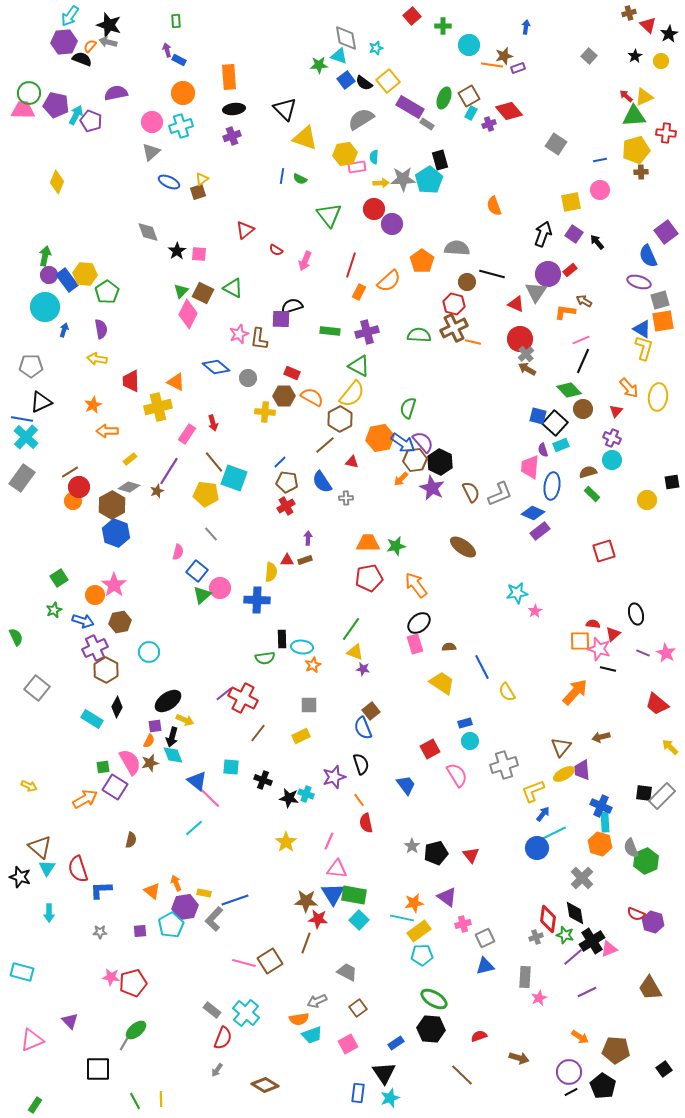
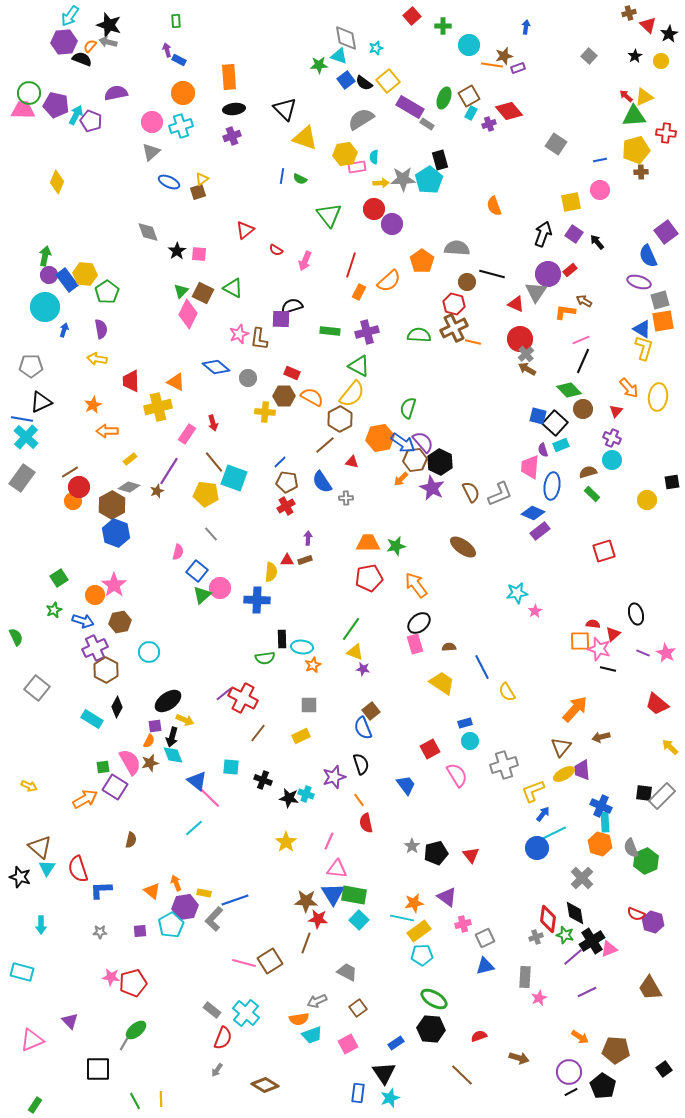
orange arrow at (575, 692): moved 17 px down
cyan arrow at (49, 913): moved 8 px left, 12 px down
